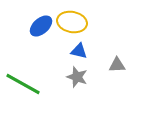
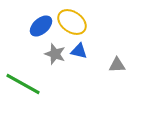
yellow ellipse: rotated 24 degrees clockwise
gray star: moved 22 px left, 23 px up
